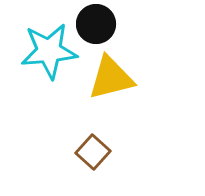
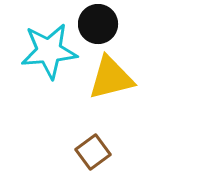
black circle: moved 2 px right
brown square: rotated 12 degrees clockwise
